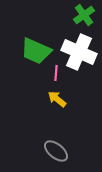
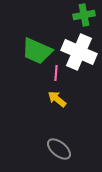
green cross: rotated 25 degrees clockwise
green trapezoid: moved 1 px right
gray ellipse: moved 3 px right, 2 px up
